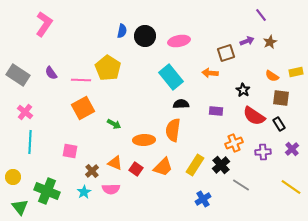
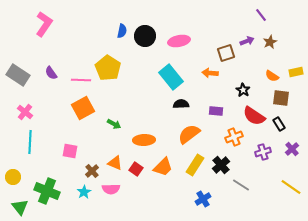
orange semicircle at (173, 130): moved 16 px right, 4 px down; rotated 45 degrees clockwise
orange cross at (234, 143): moved 6 px up
purple cross at (263, 152): rotated 14 degrees counterclockwise
